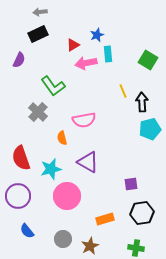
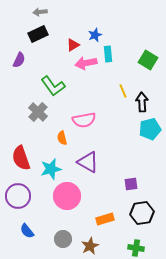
blue star: moved 2 px left
